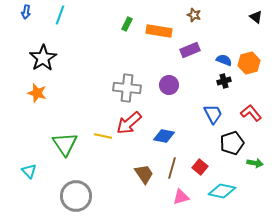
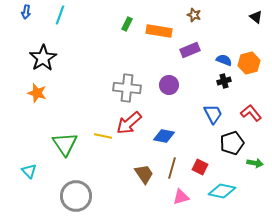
red square: rotated 14 degrees counterclockwise
